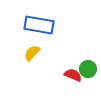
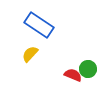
blue rectangle: rotated 24 degrees clockwise
yellow semicircle: moved 2 px left, 1 px down
